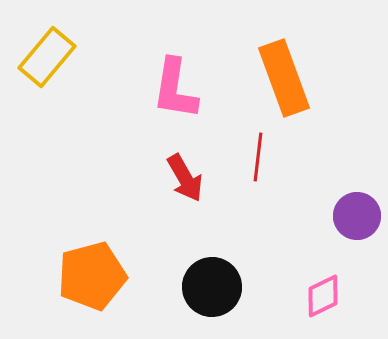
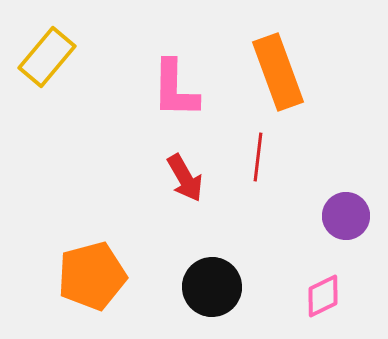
orange rectangle: moved 6 px left, 6 px up
pink L-shape: rotated 8 degrees counterclockwise
purple circle: moved 11 px left
